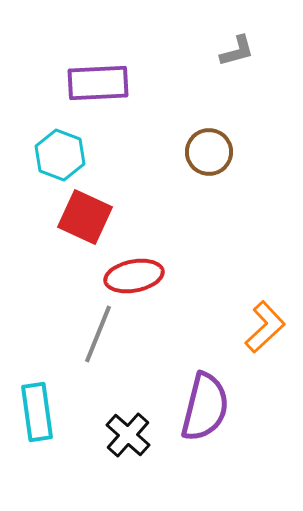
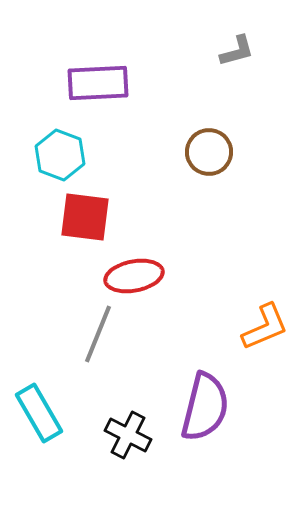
red square: rotated 18 degrees counterclockwise
orange L-shape: rotated 20 degrees clockwise
cyan rectangle: moved 2 px right, 1 px down; rotated 22 degrees counterclockwise
black cross: rotated 15 degrees counterclockwise
